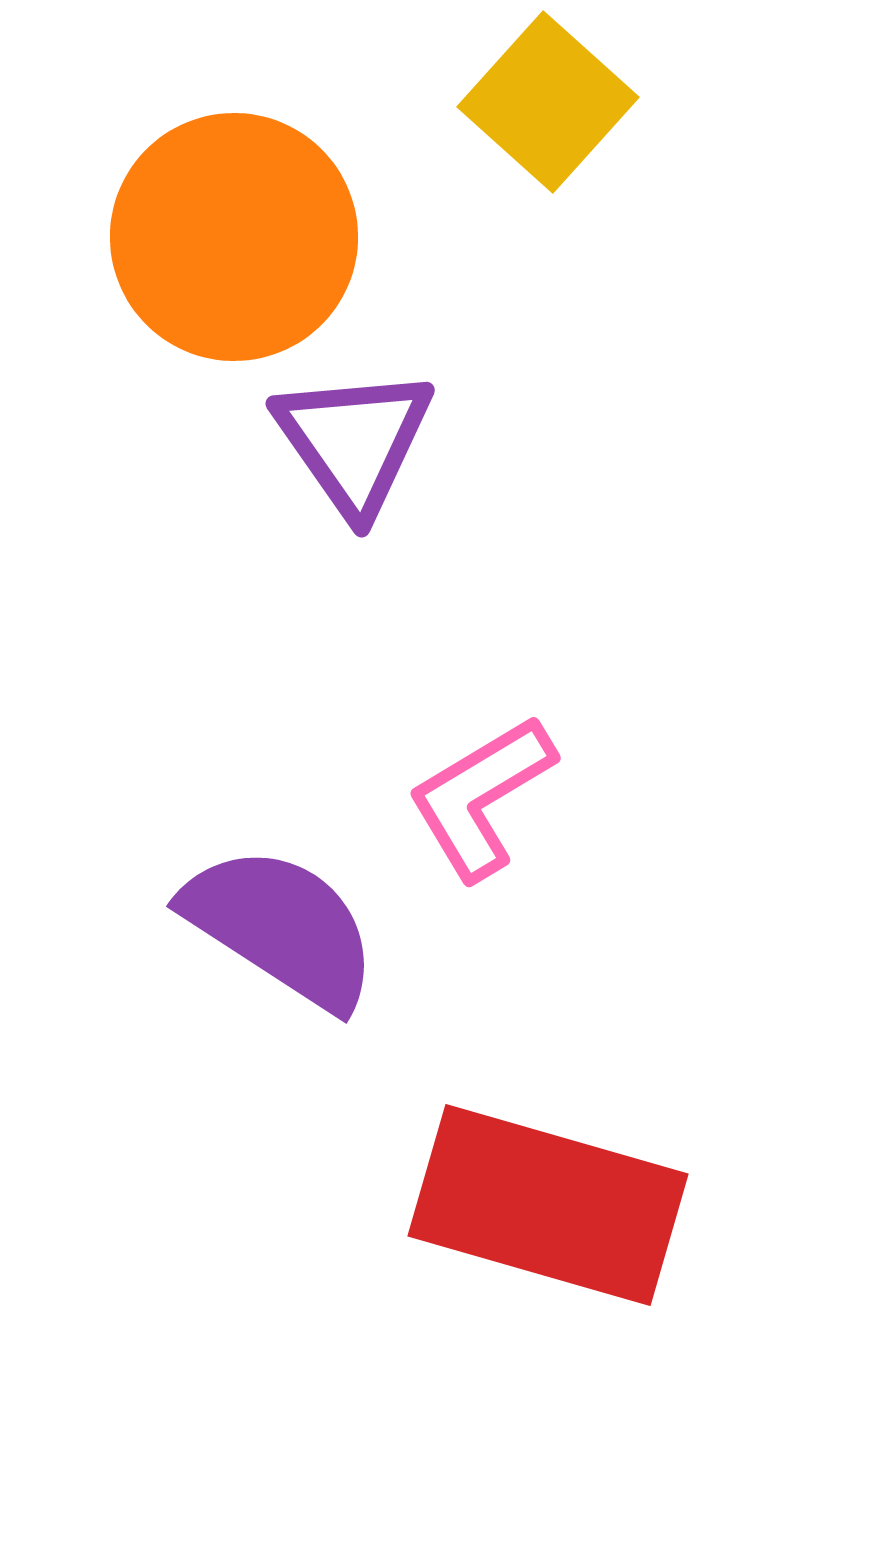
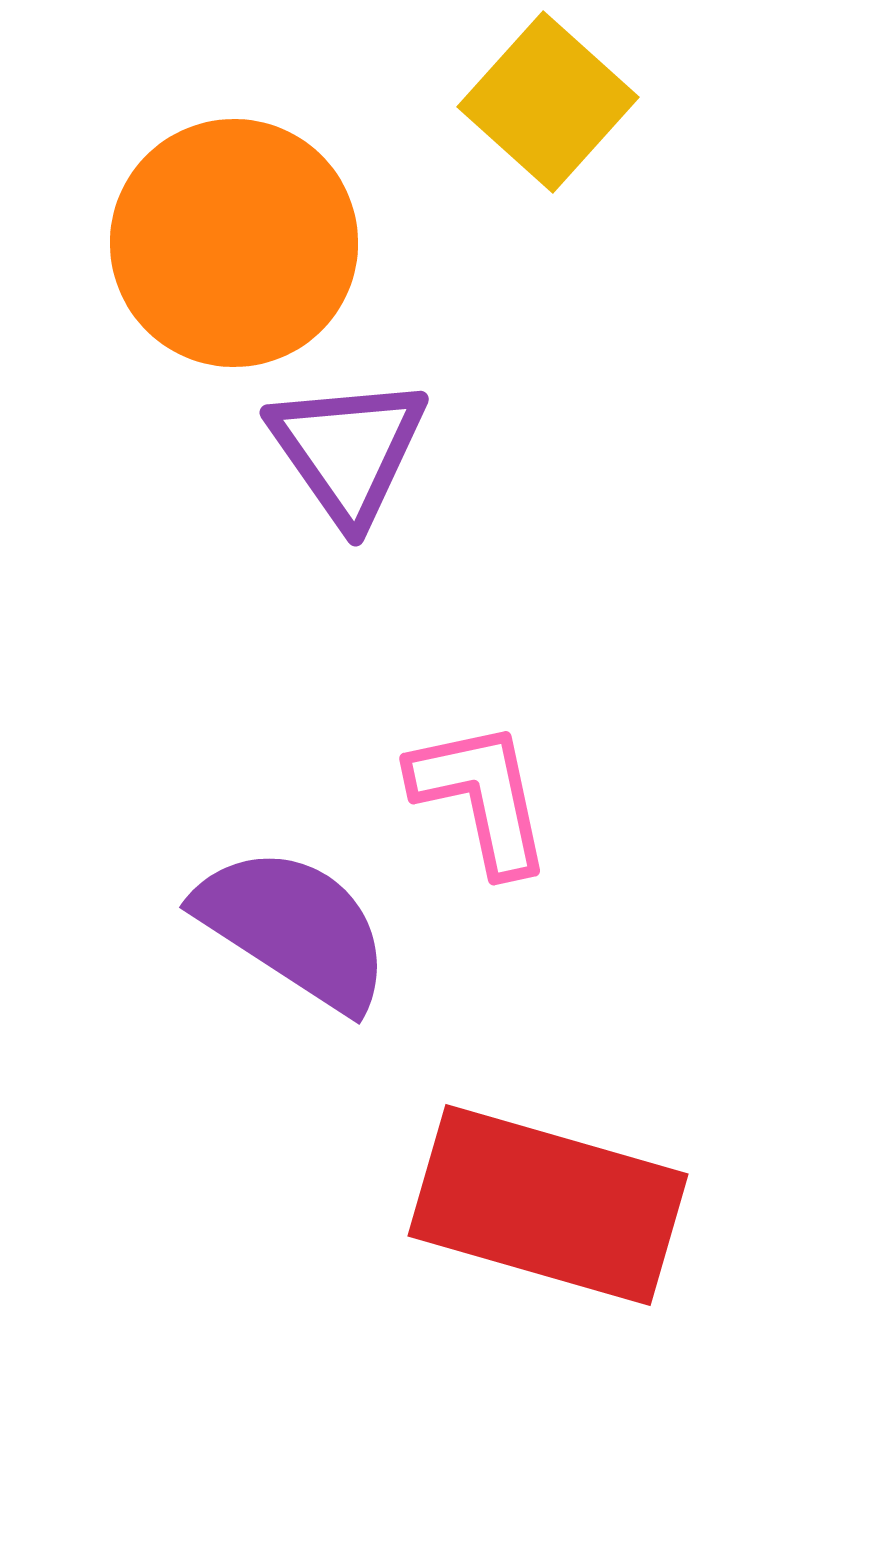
orange circle: moved 6 px down
purple triangle: moved 6 px left, 9 px down
pink L-shape: rotated 109 degrees clockwise
purple semicircle: moved 13 px right, 1 px down
